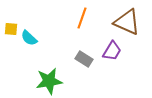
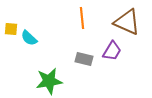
orange line: rotated 25 degrees counterclockwise
gray rectangle: rotated 18 degrees counterclockwise
